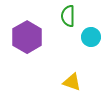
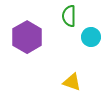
green semicircle: moved 1 px right
